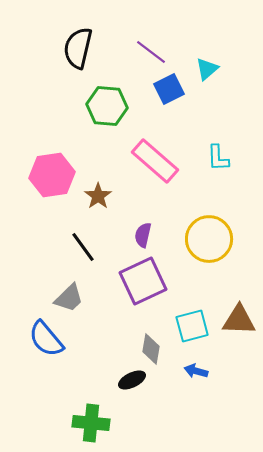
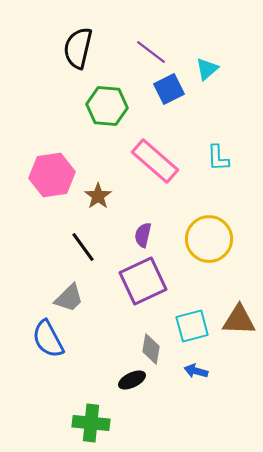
blue semicircle: moved 2 px right; rotated 12 degrees clockwise
